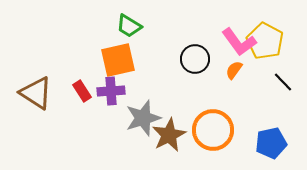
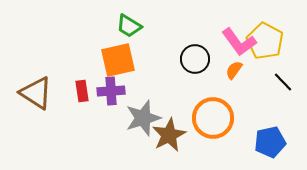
red rectangle: rotated 25 degrees clockwise
orange circle: moved 12 px up
blue pentagon: moved 1 px left, 1 px up
